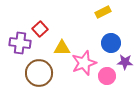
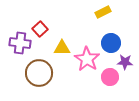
pink star: moved 3 px right, 4 px up; rotated 20 degrees counterclockwise
pink circle: moved 3 px right, 1 px down
